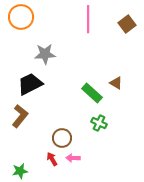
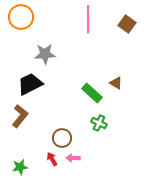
brown square: rotated 18 degrees counterclockwise
green star: moved 4 px up
